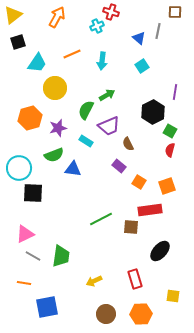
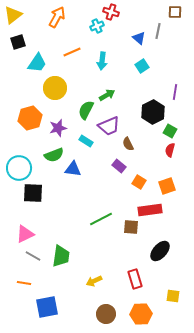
orange line at (72, 54): moved 2 px up
